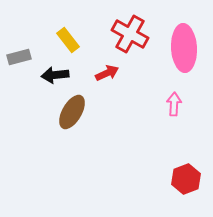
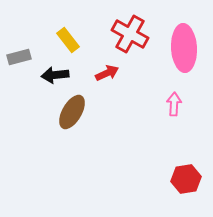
red hexagon: rotated 12 degrees clockwise
